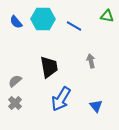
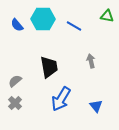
blue semicircle: moved 1 px right, 3 px down
